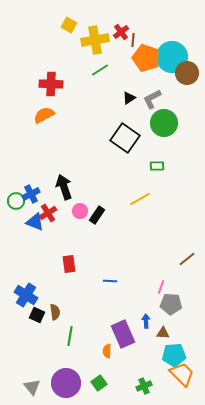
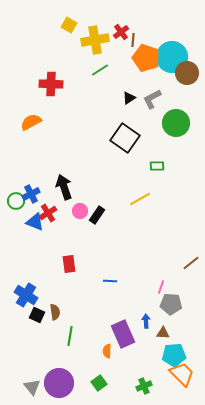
orange semicircle at (44, 115): moved 13 px left, 7 px down
green circle at (164, 123): moved 12 px right
brown line at (187, 259): moved 4 px right, 4 px down
purple circle at (66, 383): moved 7 px left
